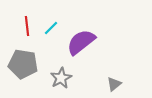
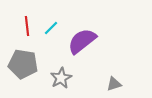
purple semicircle: moved 1 px right, 1 px up
gray triangle: rotated 21 degrees clockwise
